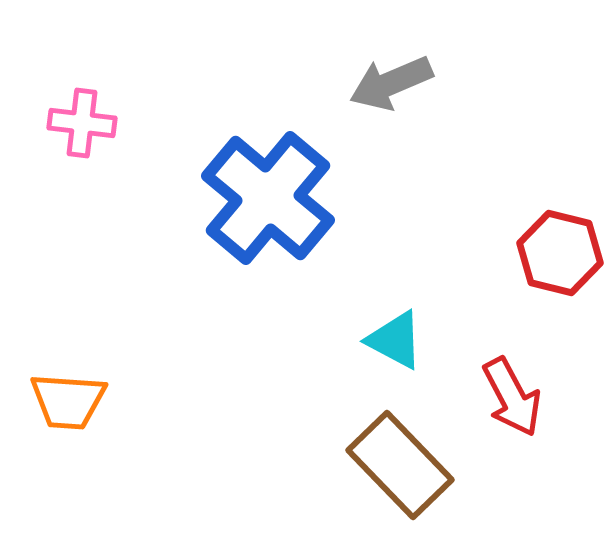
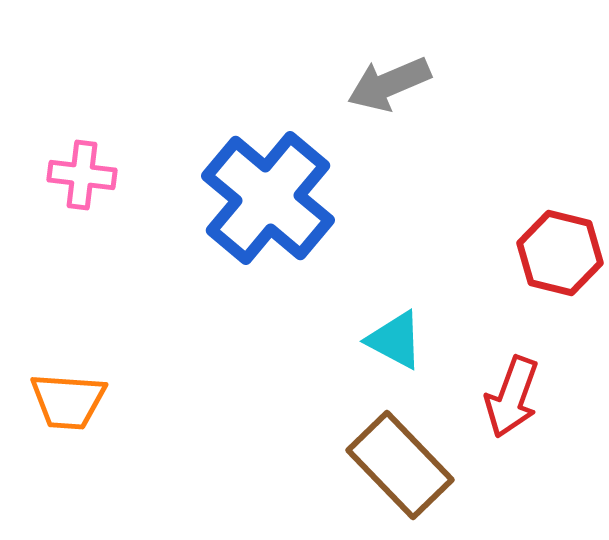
gray arrow: moved 2 px left, 1 px down
pink cross: moved 52 px down
red arrow: rotated 48 degrees clockwise
